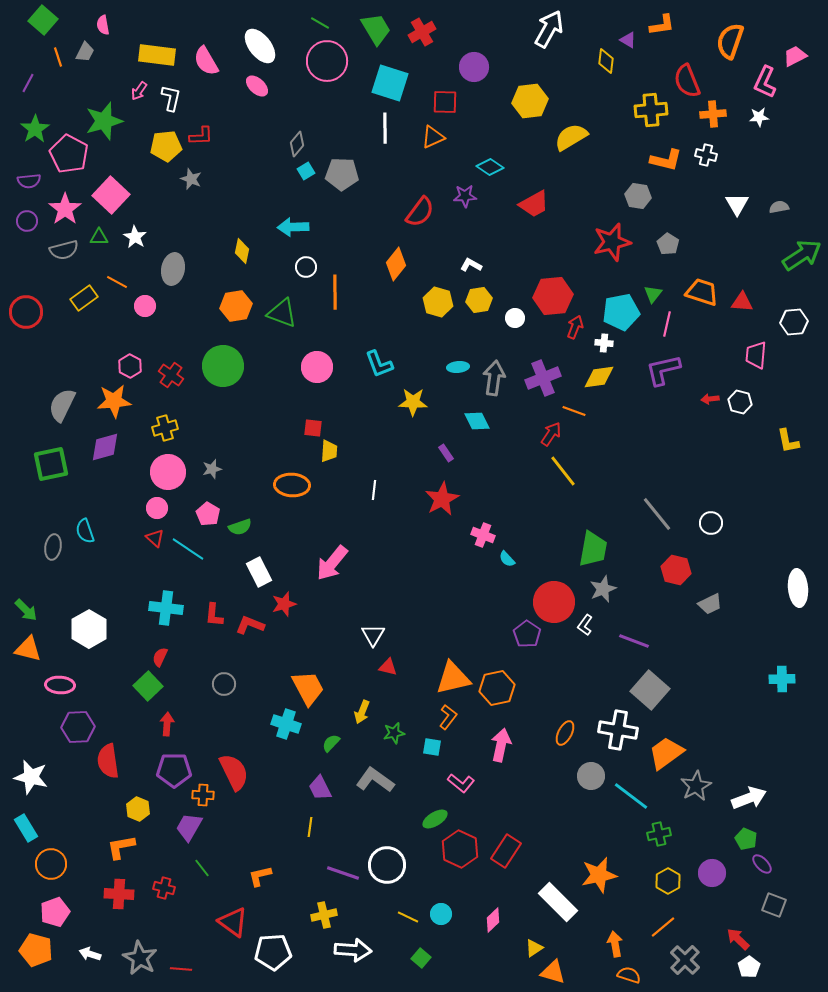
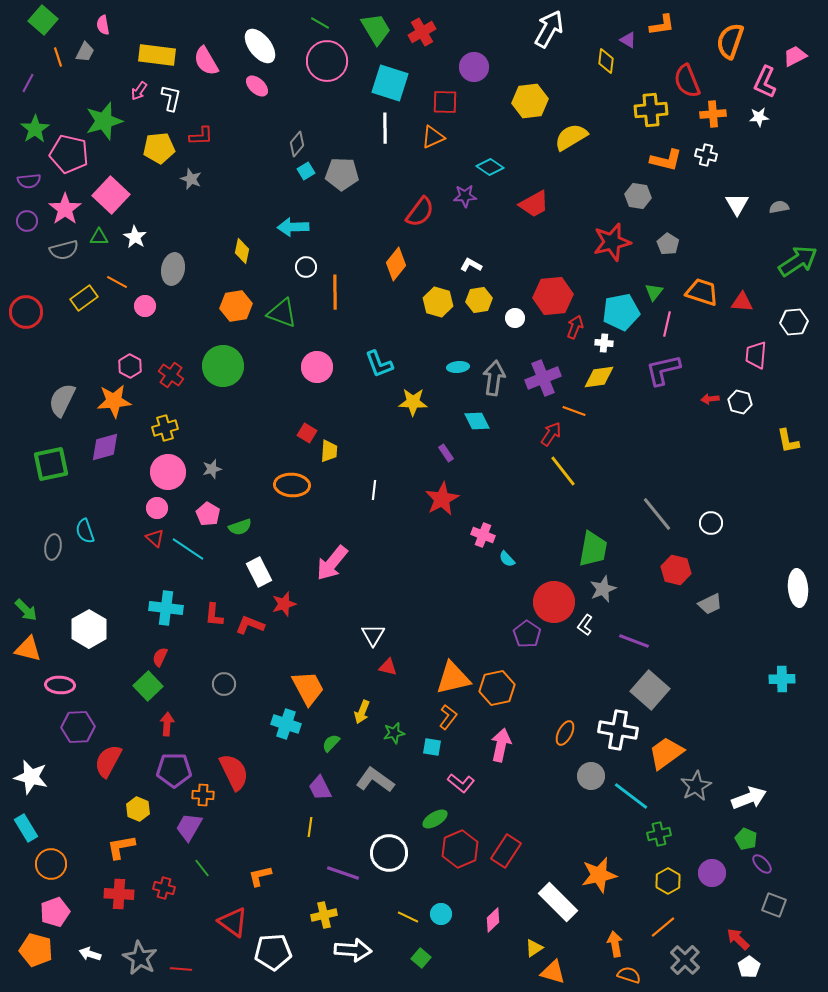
yellow pentagon at (166, 146): moved 7 px left, 2 px down
pink pentagon at (69, 154): rotated 15 degrees counterclockwise
green arrow at (802, 255): moved 4 px left, 6 px down
green triangle at (653, 294): moved 1 px right, 2 px up
gray semicircle at (62, 405): moved 5 px up
red square at (313, 428): moved 6 px left, 5 px down; rotated 24 degrees clockwise
red semicircle at (108, 761): rotated 36 degrees clockwise
red hexagon at (460, 849): rotated 12 degrees clockwise
white circle at (387, 865): moved 2 px right, 12 px up
